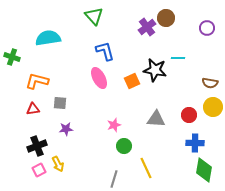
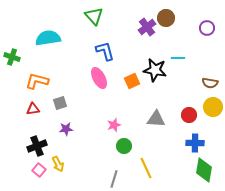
gray square: rotated 24 degrees counterclockwise
pink square: rotated 24 degrees counterclockwise
